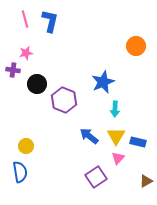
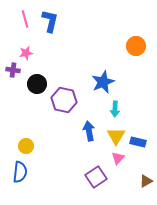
purple hexagon: rotated 10 degrees counterclockwise
blue arrow: moved 5 px up; rotated 42 degrees clockwise
blue semicircle: rotated 15 degrees clockwise
